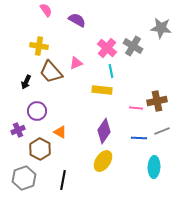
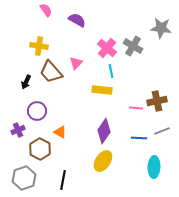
pink triangle: rotated 24 degrees counterclockwise
